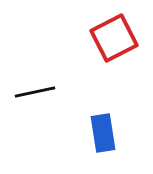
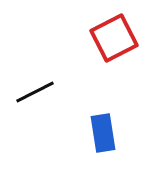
black line: rotated 15 degrees counterclockwise
